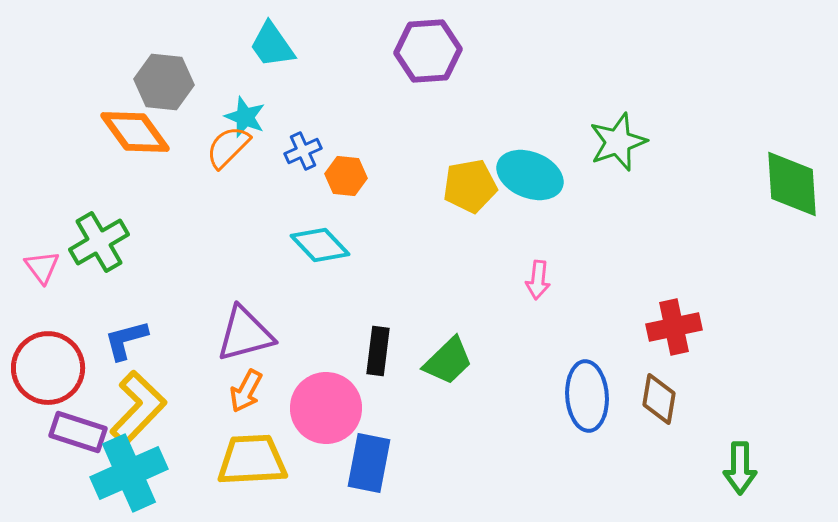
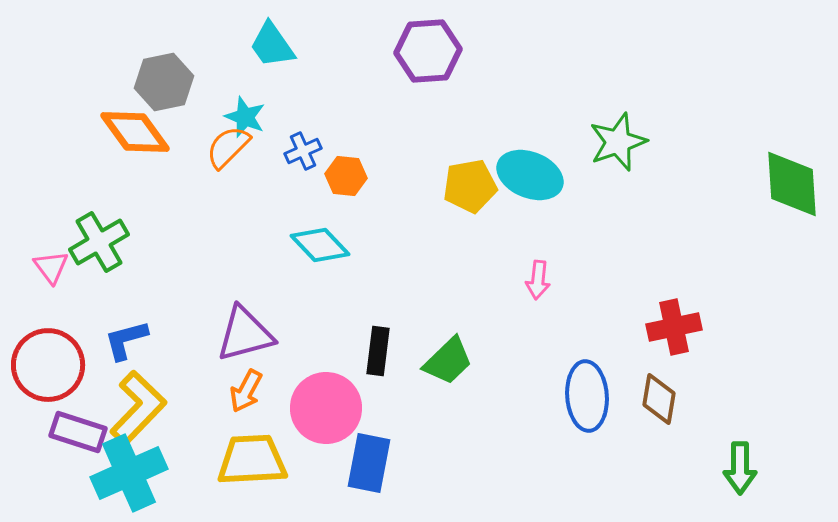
gray hexagon: rotated 18 degrees counterclockwise
pink triangle: moved 9 px right
red circle: moved 3 px up
